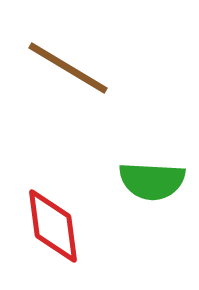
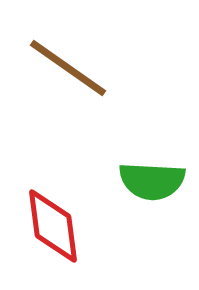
brown line: rotated 4 degrees clockwise
